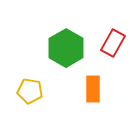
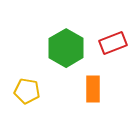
red rectangle: rotated 40 degrees clockwise
yellow pentagon: moved 3 px left
